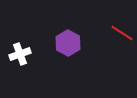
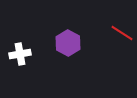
white cross: rotated 10 degrees clockwise
